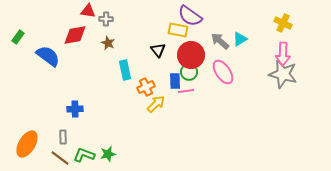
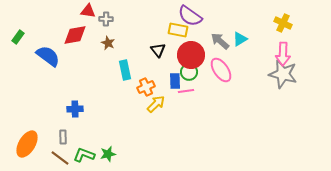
pink ellipse: moved 2 px left, 2 px up
